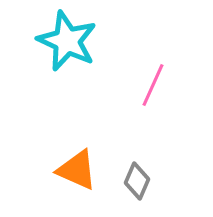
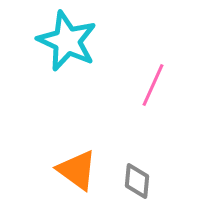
orange triangle: rotated 12 degrees clockwise
gray diamond: rotated 18 degrees counterclockwise
